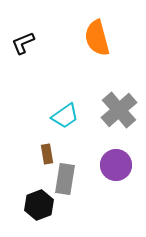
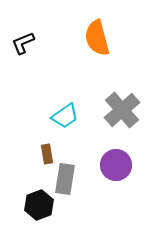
gray cross: moved 3 px right
